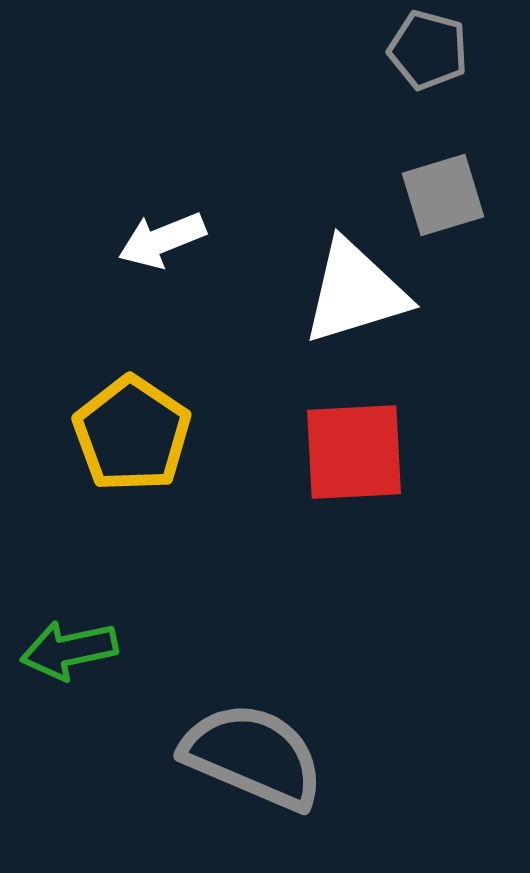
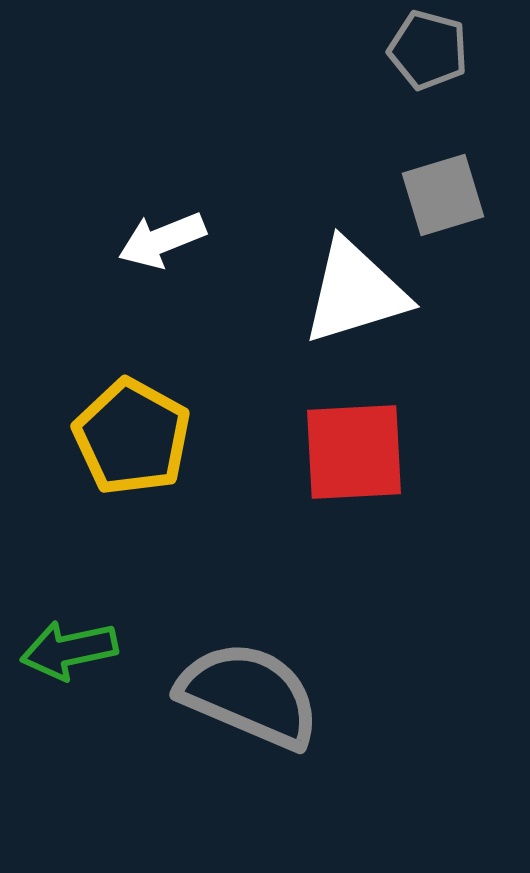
yellow pentagon: moved 3 px down; rotated 5 degrees counterclockwise
gray semicircle: moved 4 px left, 61 px up
